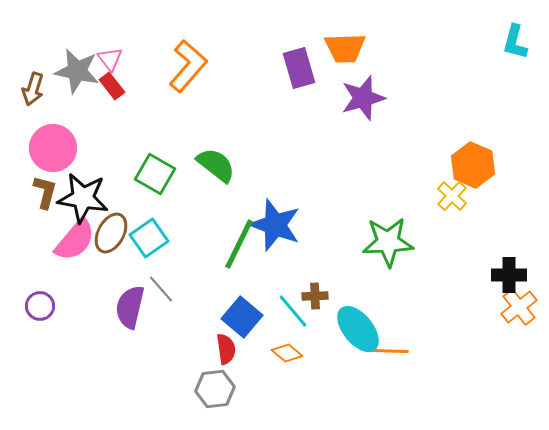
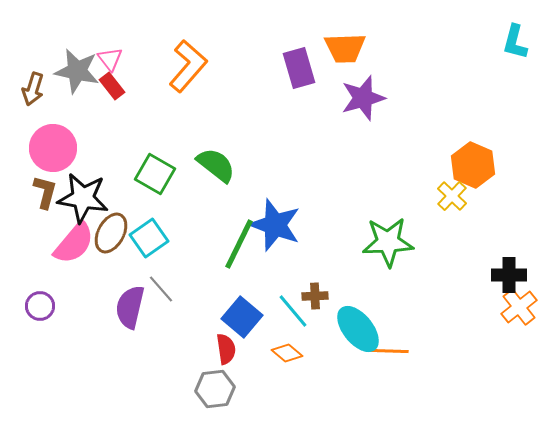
pink semicircle: moved 1 px left, 3 px down
